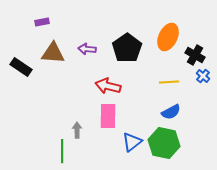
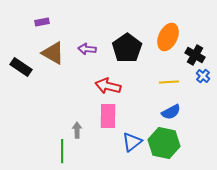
brown triangle: rotated 25 degrees clockwise
